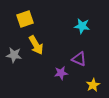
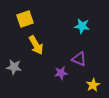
gray star: moved 12 px down
